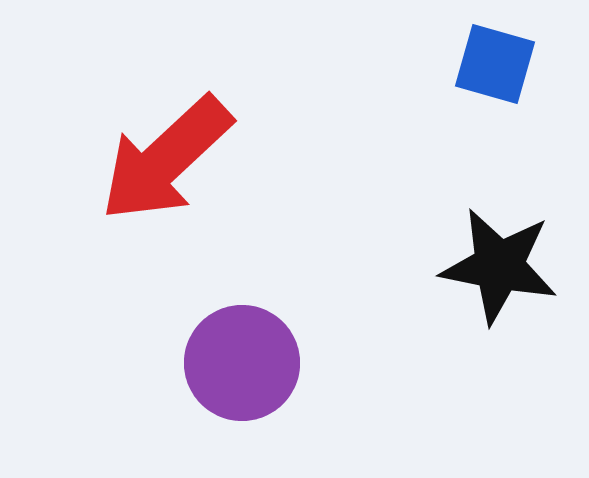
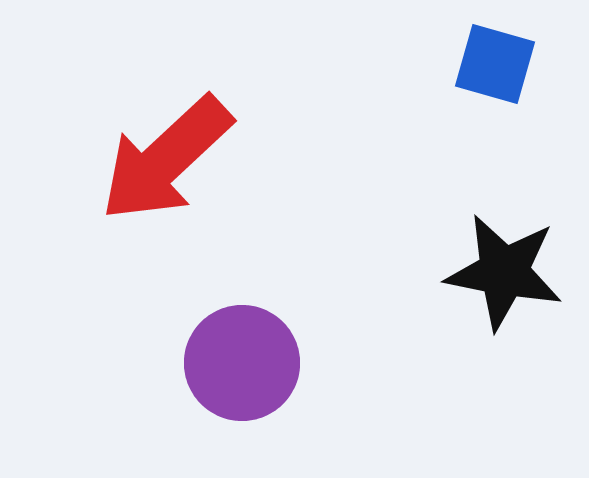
black star: moved 5 px right, 6 px down
